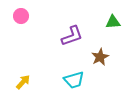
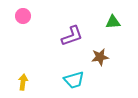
pink circle: moved 2 px right
brown star: rotated 18 degrees clockwise
yellow arrow: rotated 35 degrees counterclockwise
